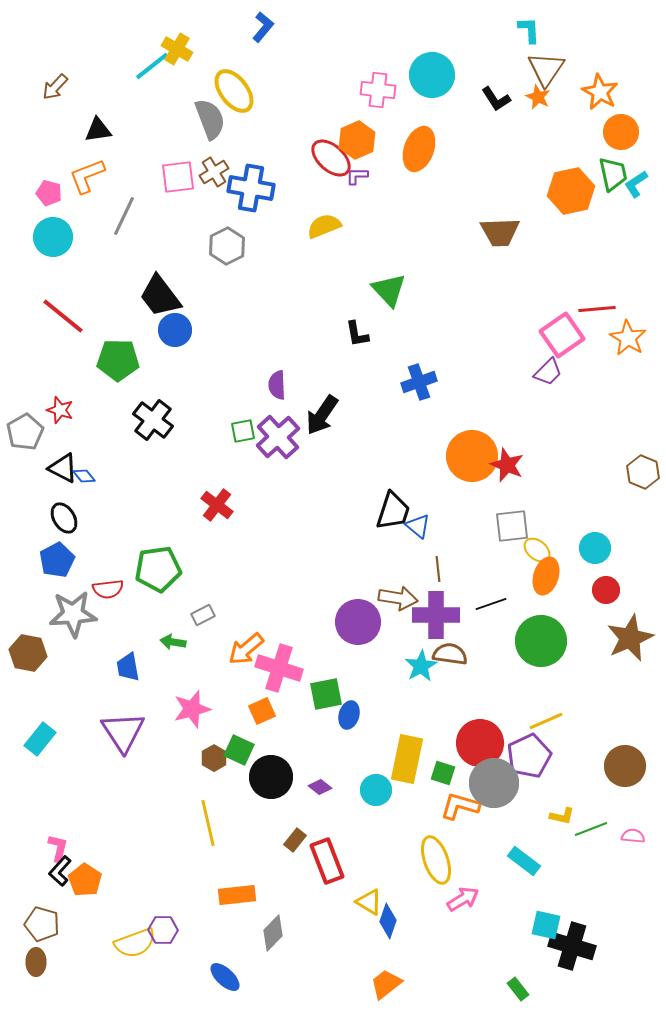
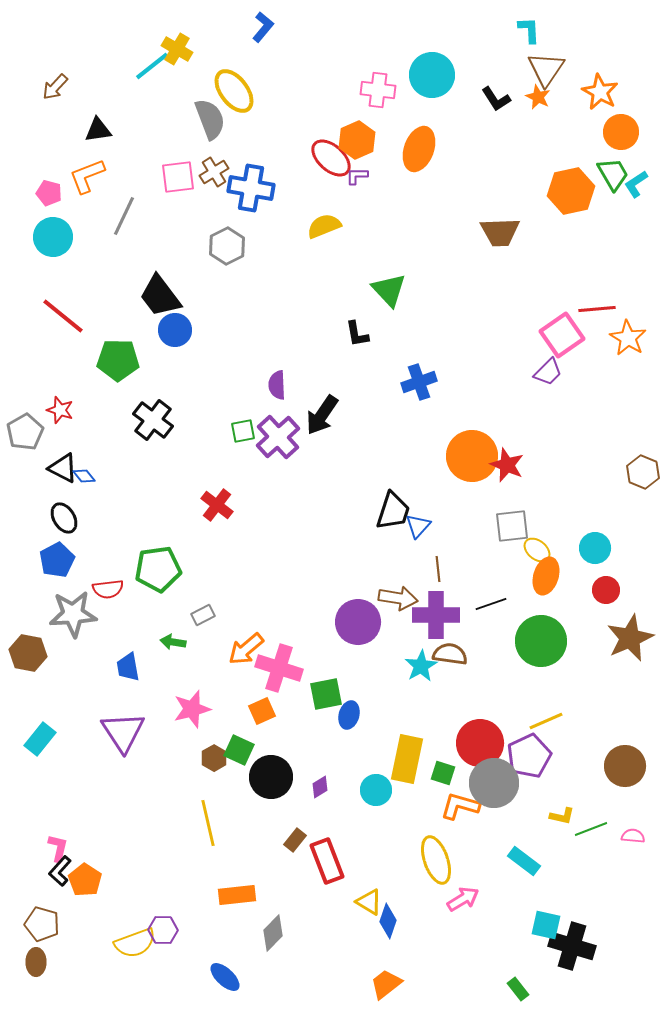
green trapezoid at (613, 174): rotated 18 degrees counterclockwise
blue triangle at (418, 526): rotated 32 degrees clockwise
purple diamond at (320, 787): rotated 70 degrees counterclockwise
